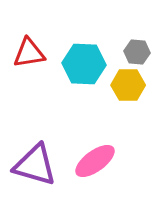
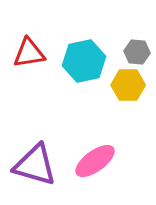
cyan hexagon: moved 3 px up; rotated 15 degrees counterclockwise
